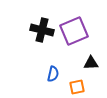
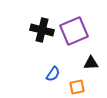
blue semicircle: rotated 21 degrees clockwise
